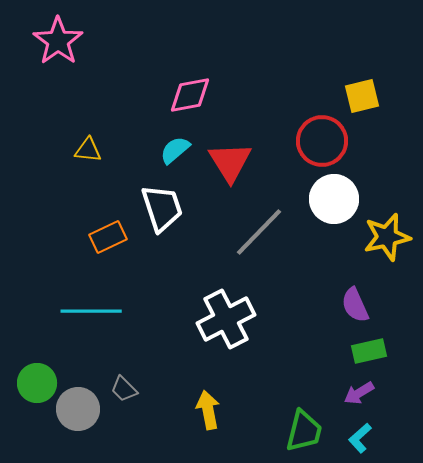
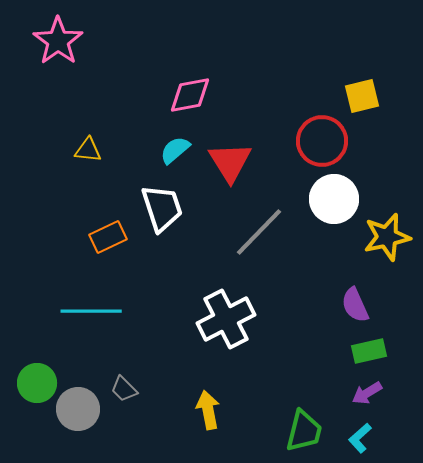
purple arrow: moved 8 px right
